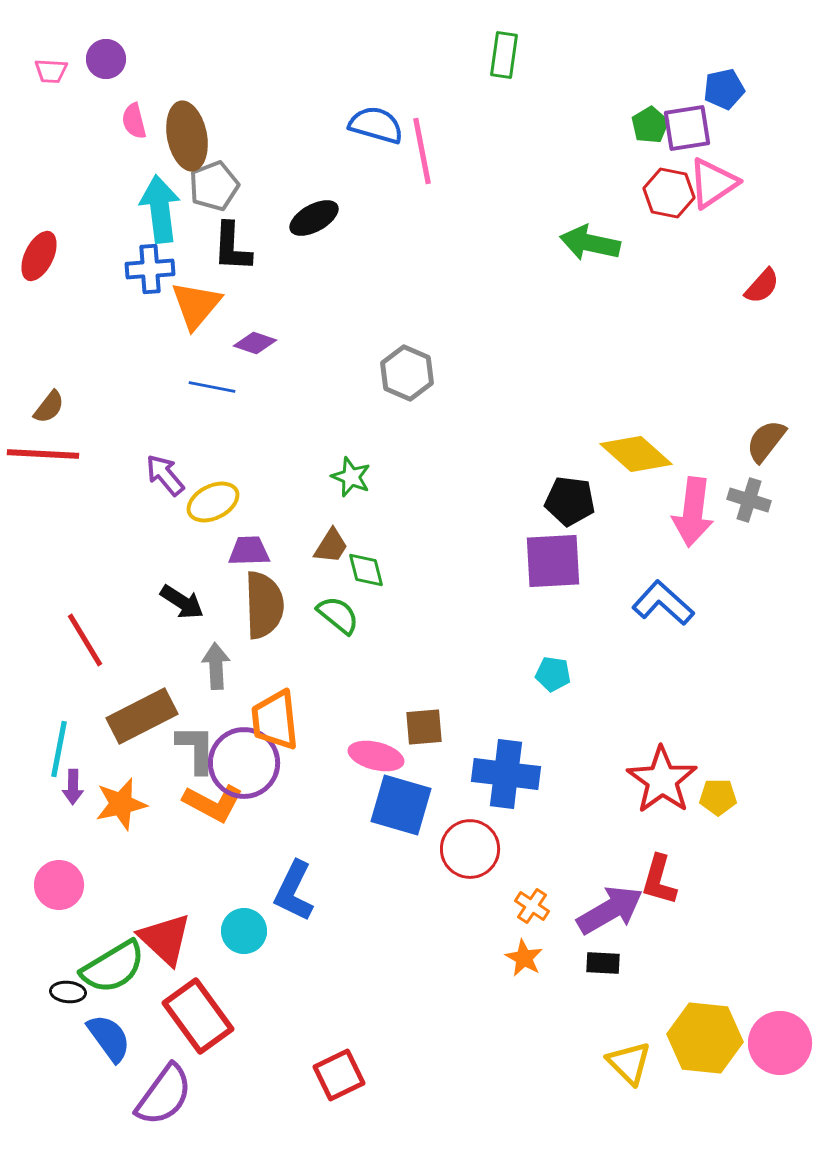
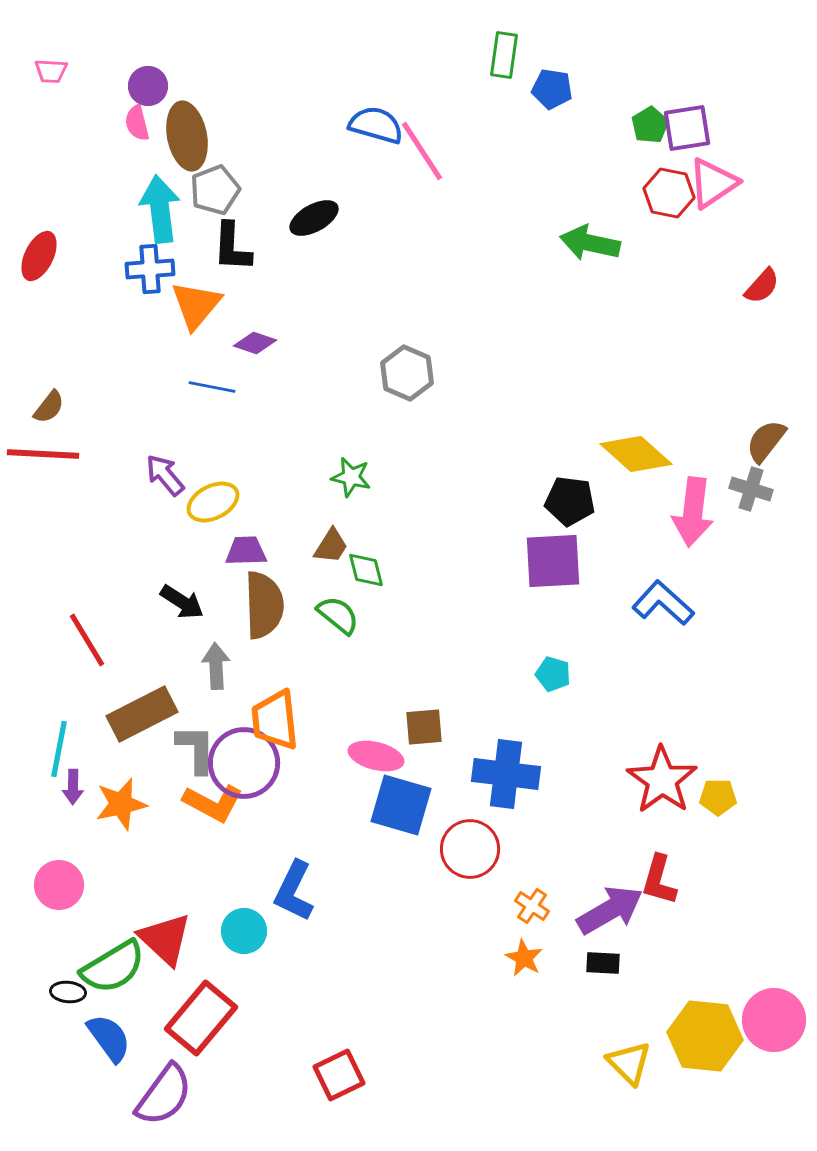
purple circle at (106, 59): moved 42 px right, 27 px down
blue pentagon at (724, 89): moved 172 px left; rotated 21 degrees clockwise
pink semicircle at (134, 121): moved 3 px right, 2 px down
pink line at (422, 151): rotated 22 degrees counterclockwise
gray pentagon at (214, 186): moved 1 px right, 4 px down
green star at (351, 477): rotated 9 degrees counterclockwise
gray cross at (749, 500): moved 2 px right, 11 px up
purple trapezoid at (249, 551): moved 3 px left
red line at (85, 640): moved 2 px right
cyan pentagon at (553, 674): rotated 8 degrees clockwise
brown rectangle at (142, 716): moved 2 px up
red rectangle at (198, 1016): moved 3 px right, 2 px down; rotated 76 degrees clockwise
yellow hexagon at (705, 1038): moved 2 px up
pink circle at (780, 1043): moved 6 px left, 23 px up
